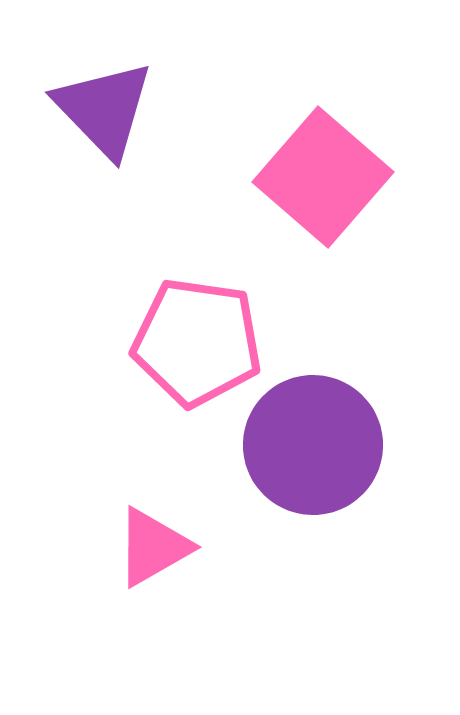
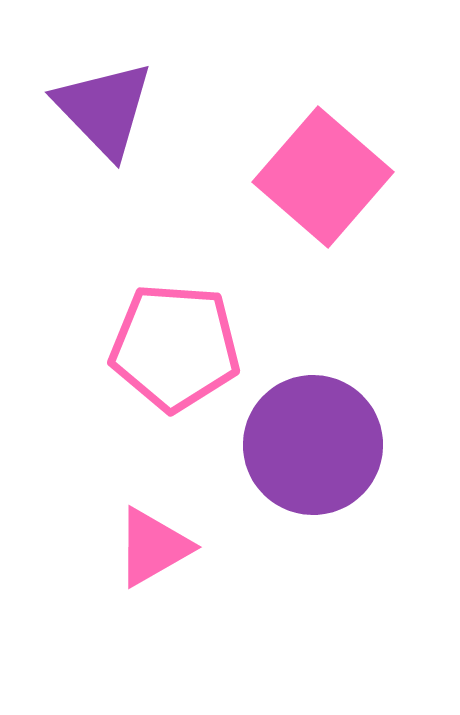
pink pentagon: moved 22 px left, 5 px down; rotated 4 degrees counterclockwise
